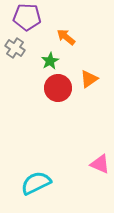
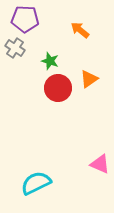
purple pentagon: moved 2 px left, 2 px down
orange arrow: moved 14 px right, 7 px up
green star: rotated 24 degrees counterclockwise
